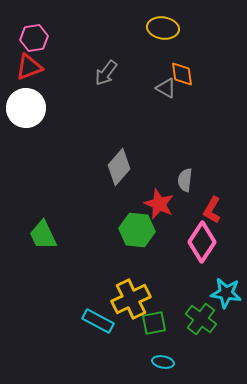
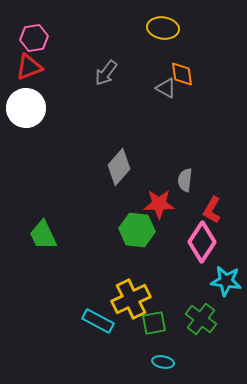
red star: rotated 24 degrees counterclockwise
cyan star: moved 12 px up
